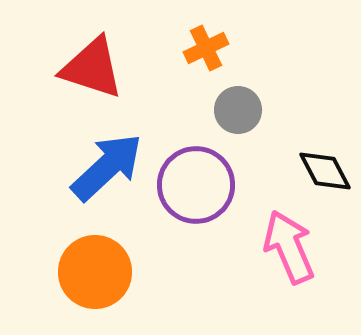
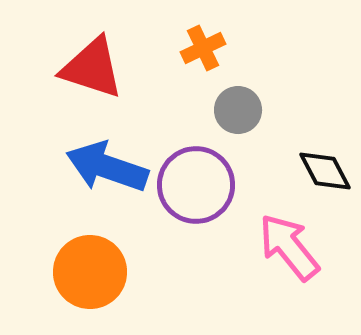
orange cross: moved 3 px left
blue arrow: rotated 118 degrees counterclockwise
pink arrow: rotated 16 degrees counterclockwise
orange circle: moved 5 px left
